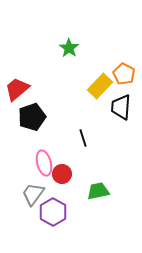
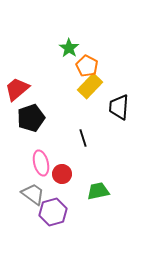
orange pentagon: moved 37 px left, 8 px up
yellow rectangle: moved 10 px left
black trapezoid: moved 2 px left
black pentagon: moved 1 px left, 1 px down
pink ellipse: moved 3 px left
gray trapezoid: rotated 90 degrees clockwise
purple hexagon: rotated 16 degrees clockwise
